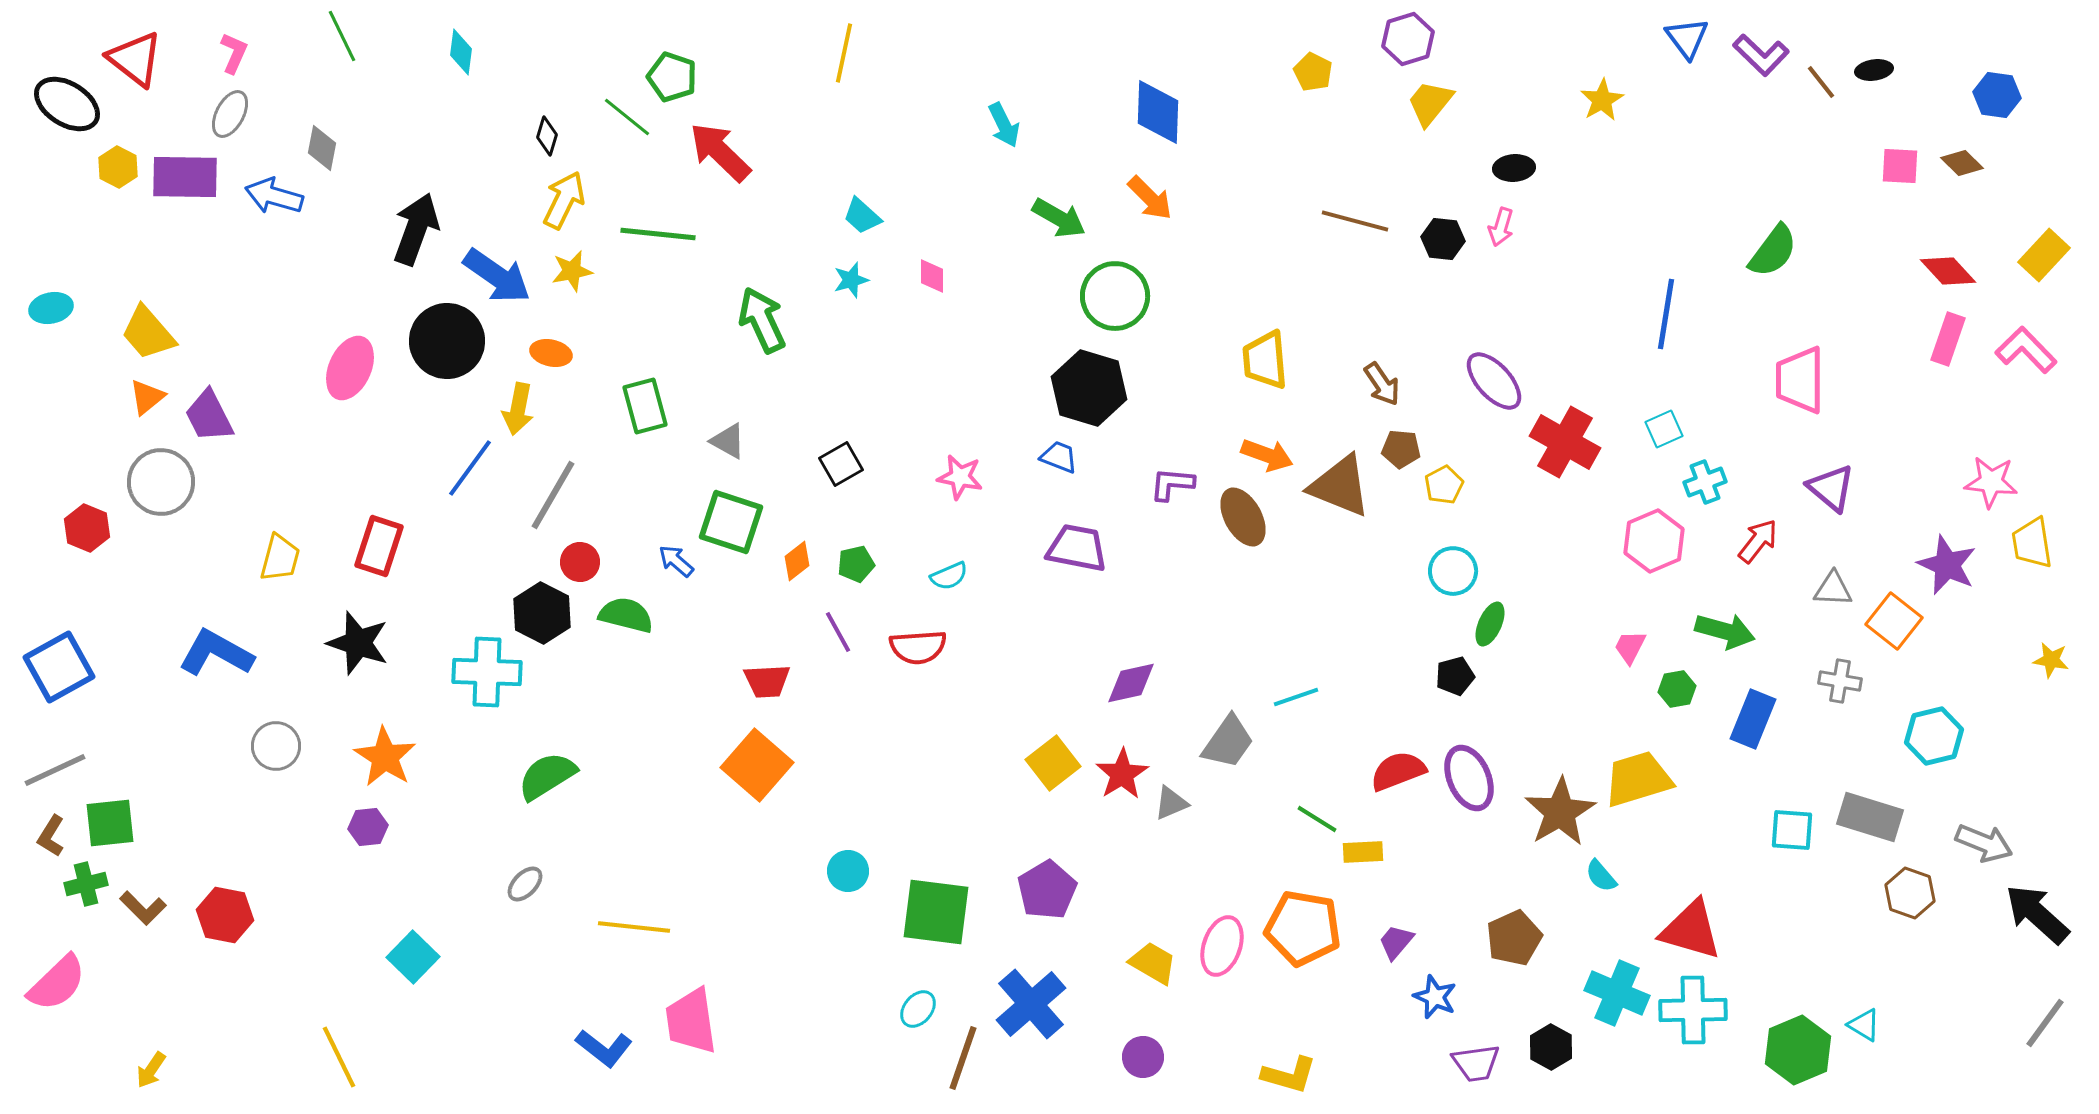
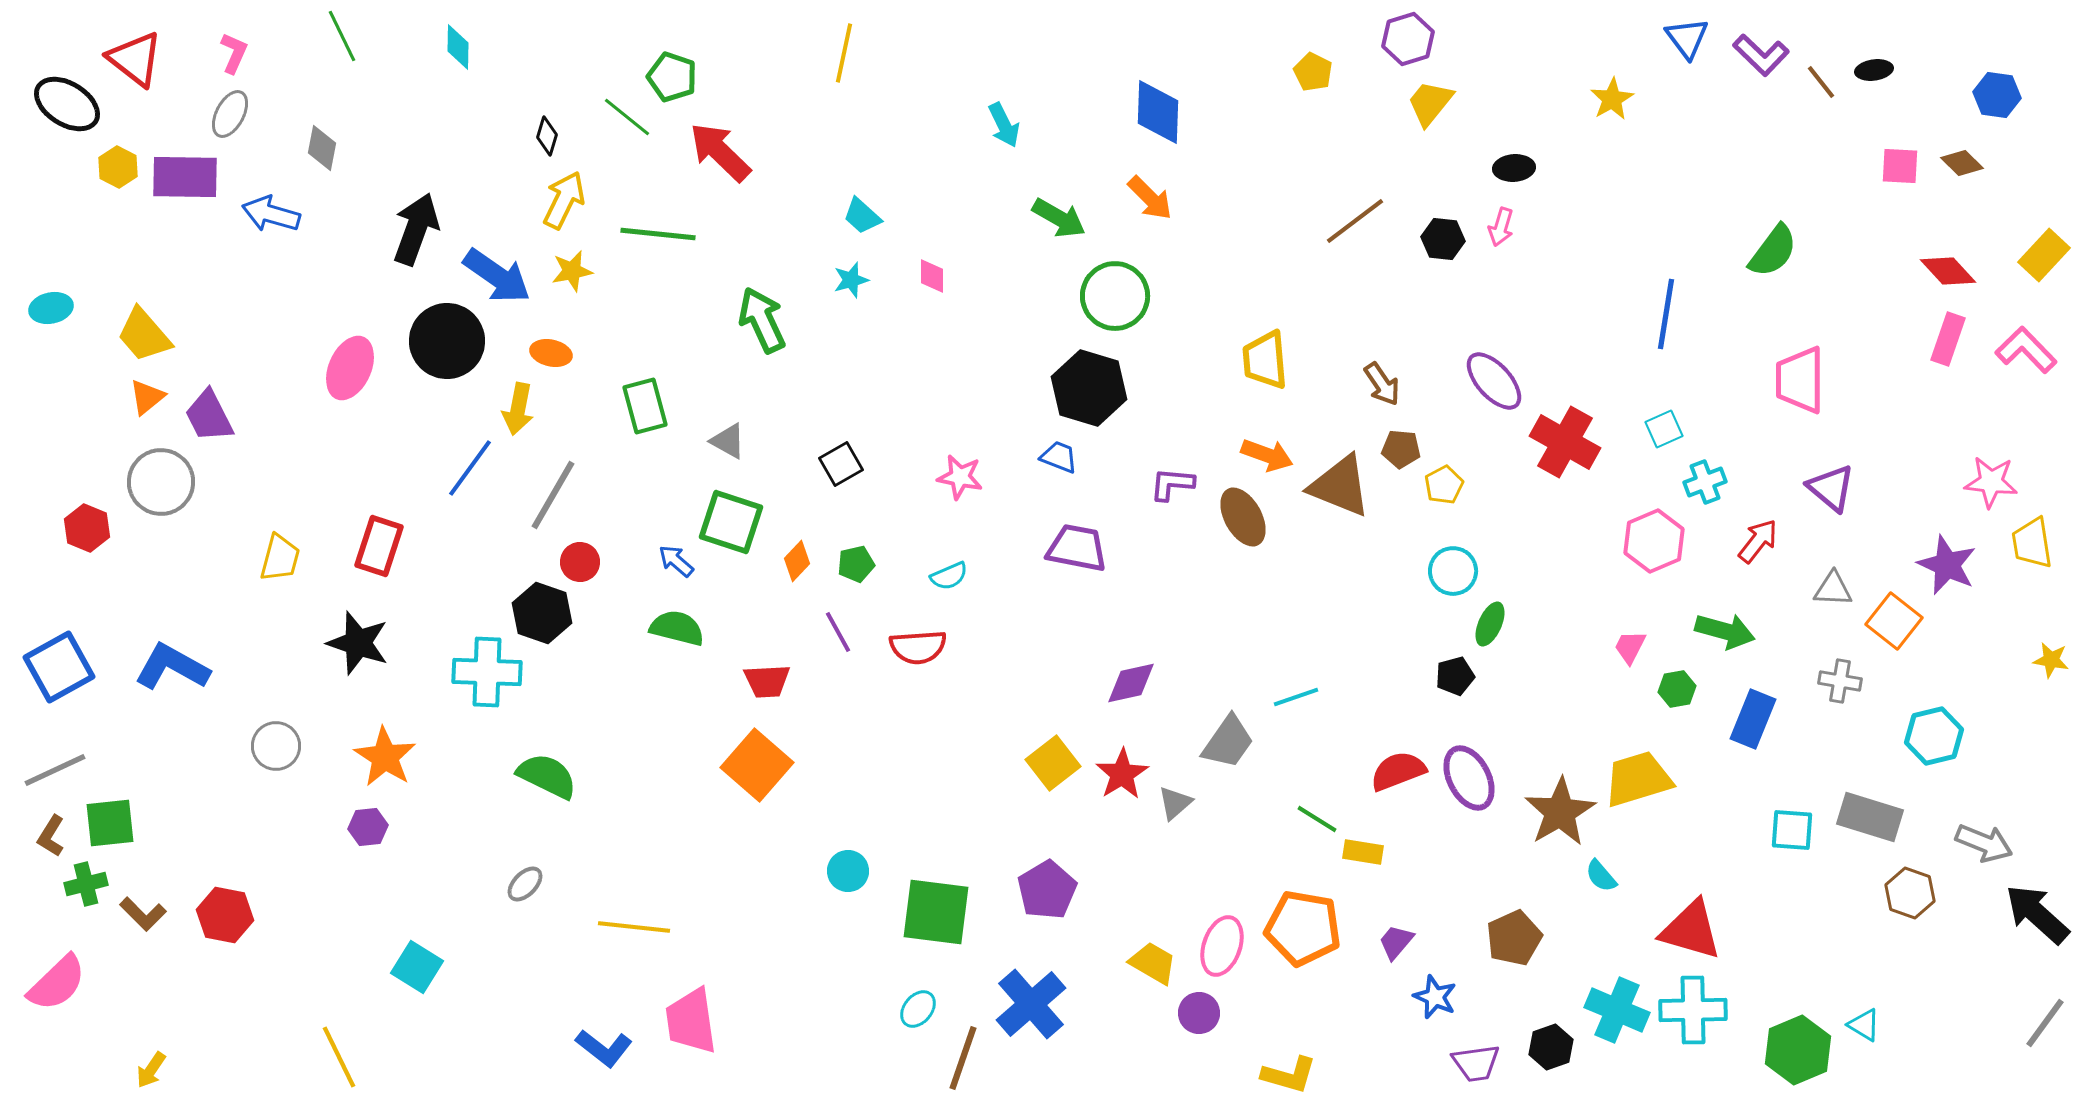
cyan diamond at (461, 52): moved 3 px left, 5 px up; rotated 6 degrees counterclockwise
yellow star at (1602, 100): moved 10 px right, 1 px up
blue arrow at (274, 196): moved 3 px left, 18 px down
brown line at (1355, 221): rotated 52 degrees counterclockwise
yellow trapezoid at (148, 333): moved 4 px left, 2 px down
orange diamond at (797, 561): rotated 9 degrees counterclockwise
black hexagon at (542, 613): rotated 8 degrees counterclockwise
green semicircle at (626, 615): moved 51 px right, 13 px down
blue L-shape at (216, 653): moved 44 px left, 14 px down
green semicircle at (547, 776): rotated 58 degrees clockwise
purple ellipse at (1469, 778): rotated 4 degrees counterclockwise
gray triangle at (1171, 803): moved 4 px right; rotated 18 degrees counterclockwise
yellow rectangle at (1363, 852): rotated 12 degrees clockwise
brown L-shape at (143, 908): moved 6 px down
cyan square at (413, 957): moved 4 px right, 10 px down; rotated 12 degrees counterclockwise
cyan cross at (1617, 993): moved 17 px down
black hexagon at (1551, 1047): rotated 12 degrees clockwise
purple circle at (1143, 1057): moved 56 px right, 44 px up
